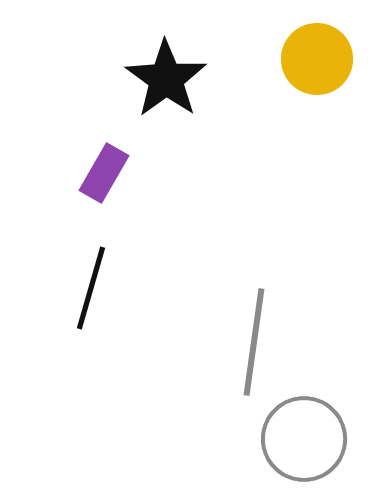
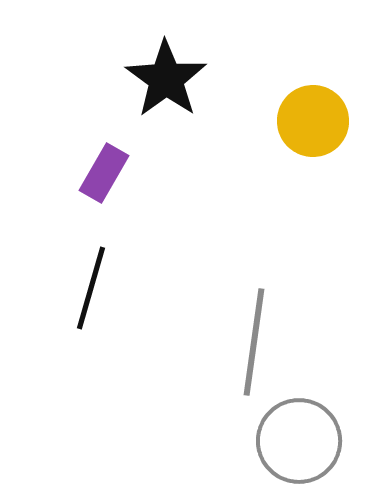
yellow circle: moved 4 px left, 62 px down
gray circle: moved 5 px left, 2 px down
